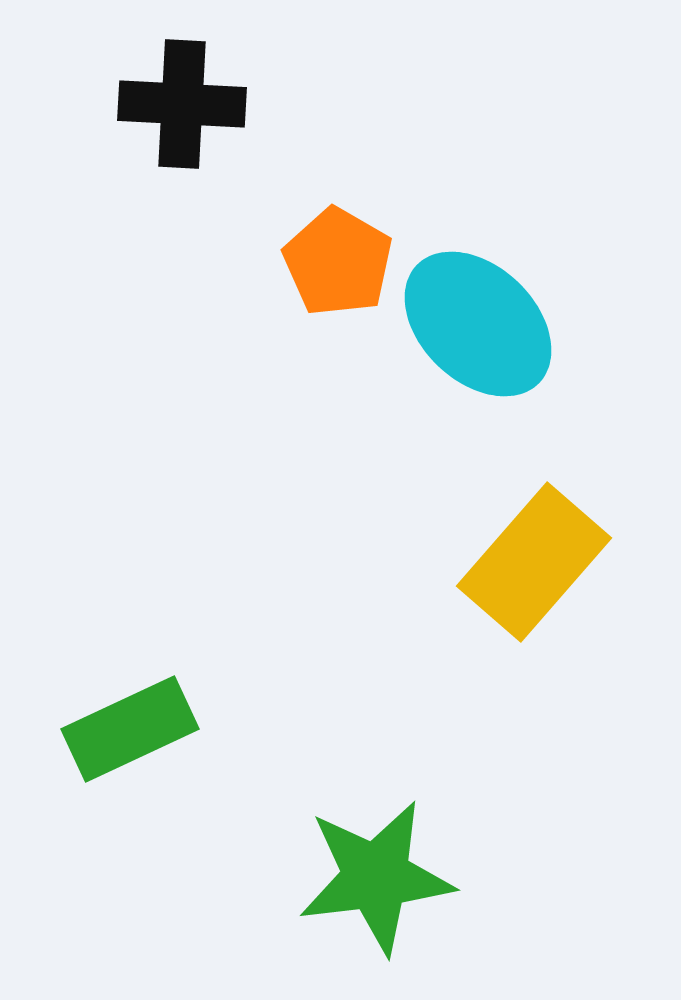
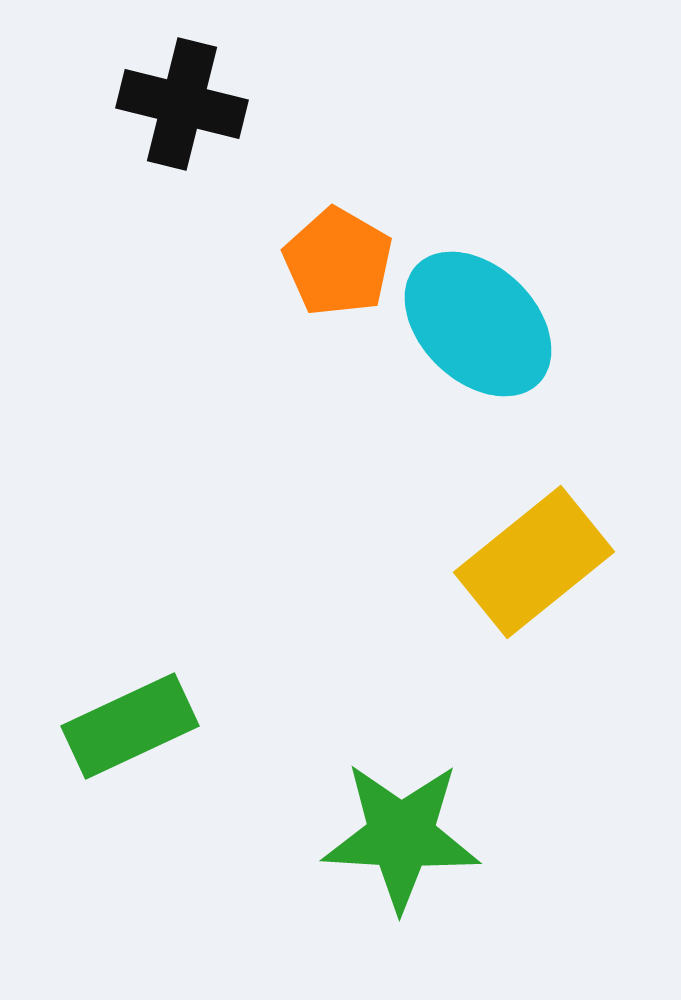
black cross: rotated 11 degrees clockwise
yellow rectangle: rotated 10 degrees clockwise
green rectangle: moved 3 px up
green star: moved 25 px right, 41 px up; rotated 10 degrees clockwise
